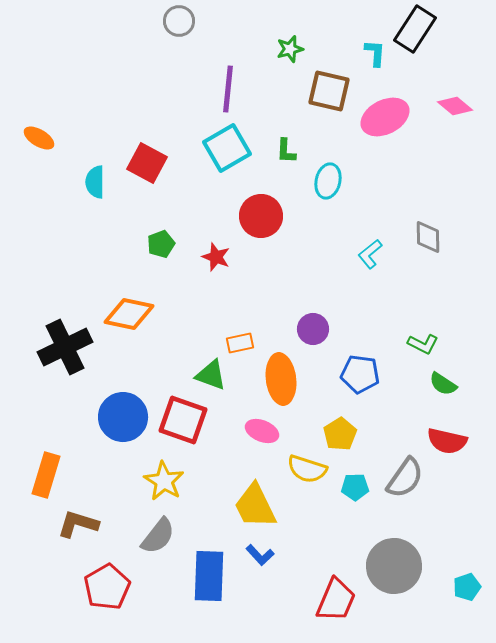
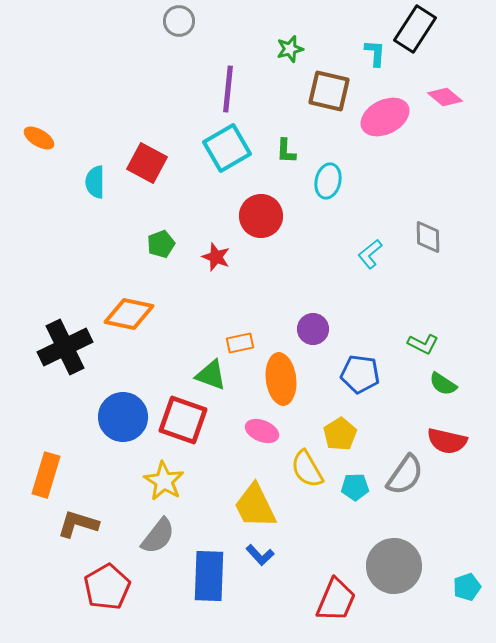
pink diamond at (455, 106): moved 10 px left, 9 px up
yellow semicircle at (307, 469): rotated 42 degrees clockwise
gray semicircle at (405, 478): moved 3 px up
